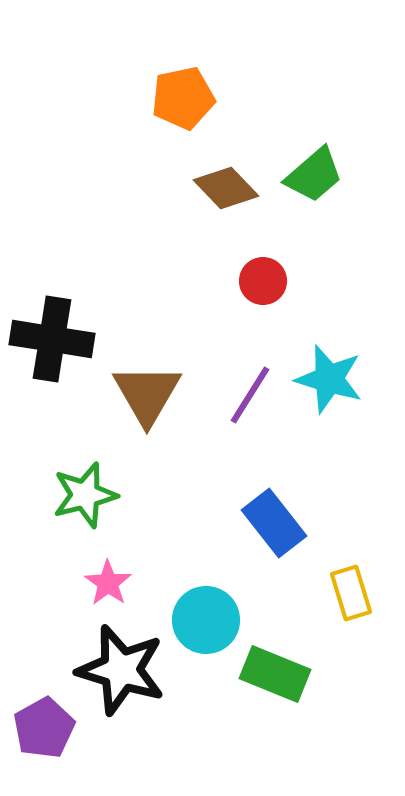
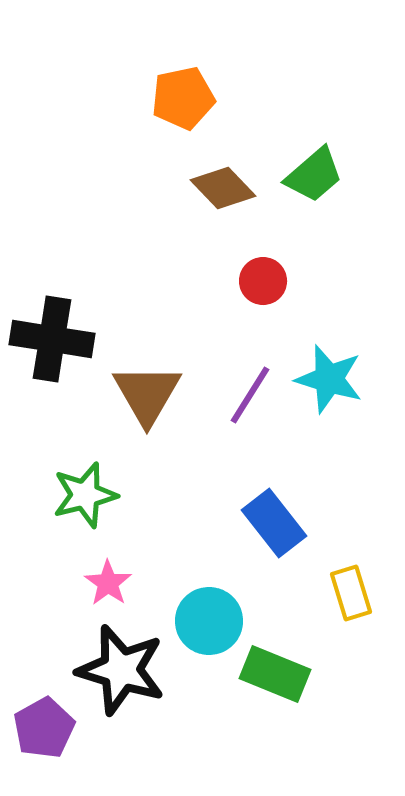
brown diamond: moved 3 px left
cyan circle: moved 3 px right, 1 px down
